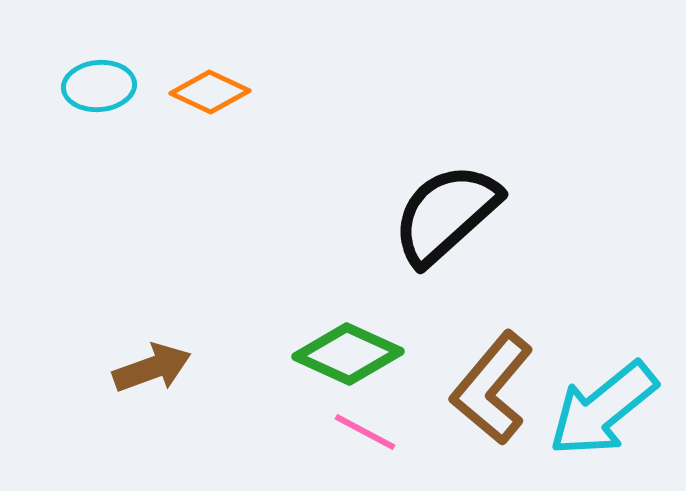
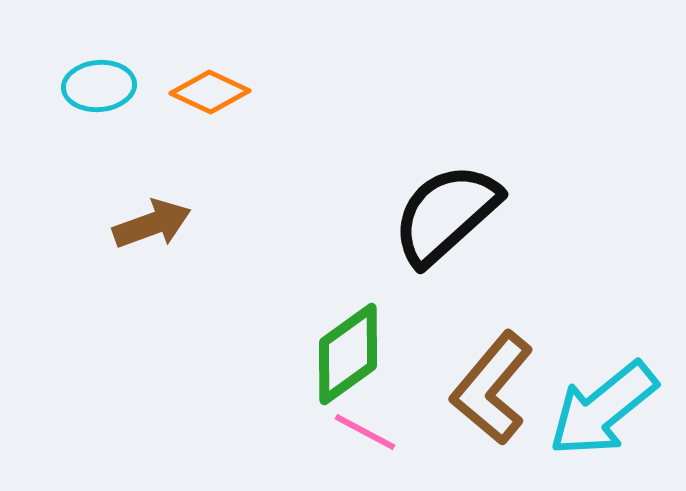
green diamond: rotated 60 degrees counterclockwise
brown arrow: moved 144 px up
